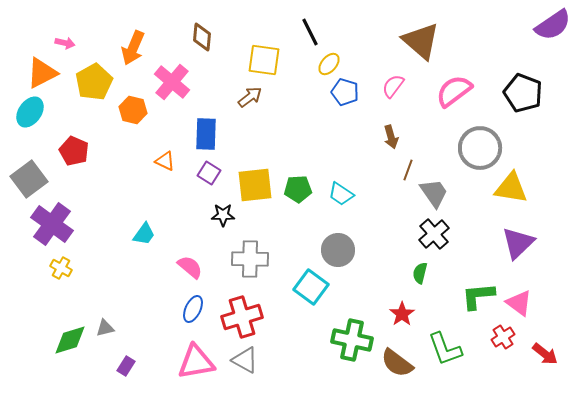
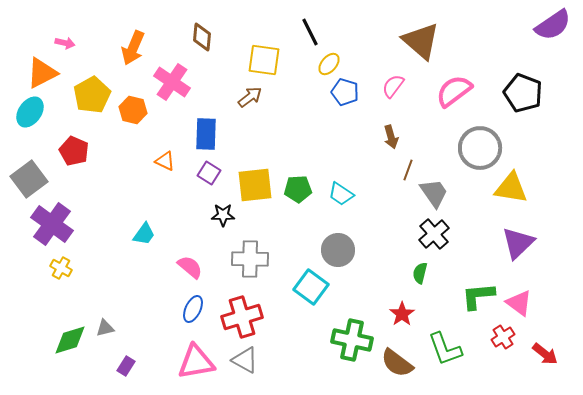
yellow pentagon at (94, 82): moved 2 px left, 13 px down
pink cross at (172, 82): rotated 6 degrees counterclockwise
